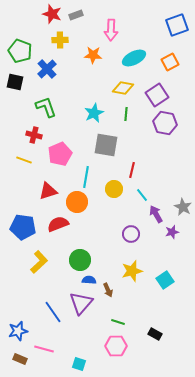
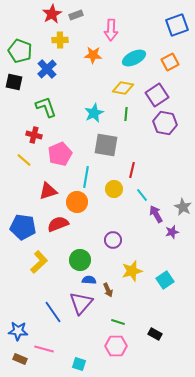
red star at (52, 14): rotated 24 degrees clockwise
black square at (15, 82): moved 1 px left
yellow line at (24, 160): rotated 21 degrees clockwise
purple circle at (131, 234): moved 18 px left, 6 px down
blue star at (18, 331): rotated 18 degrees clockwise
